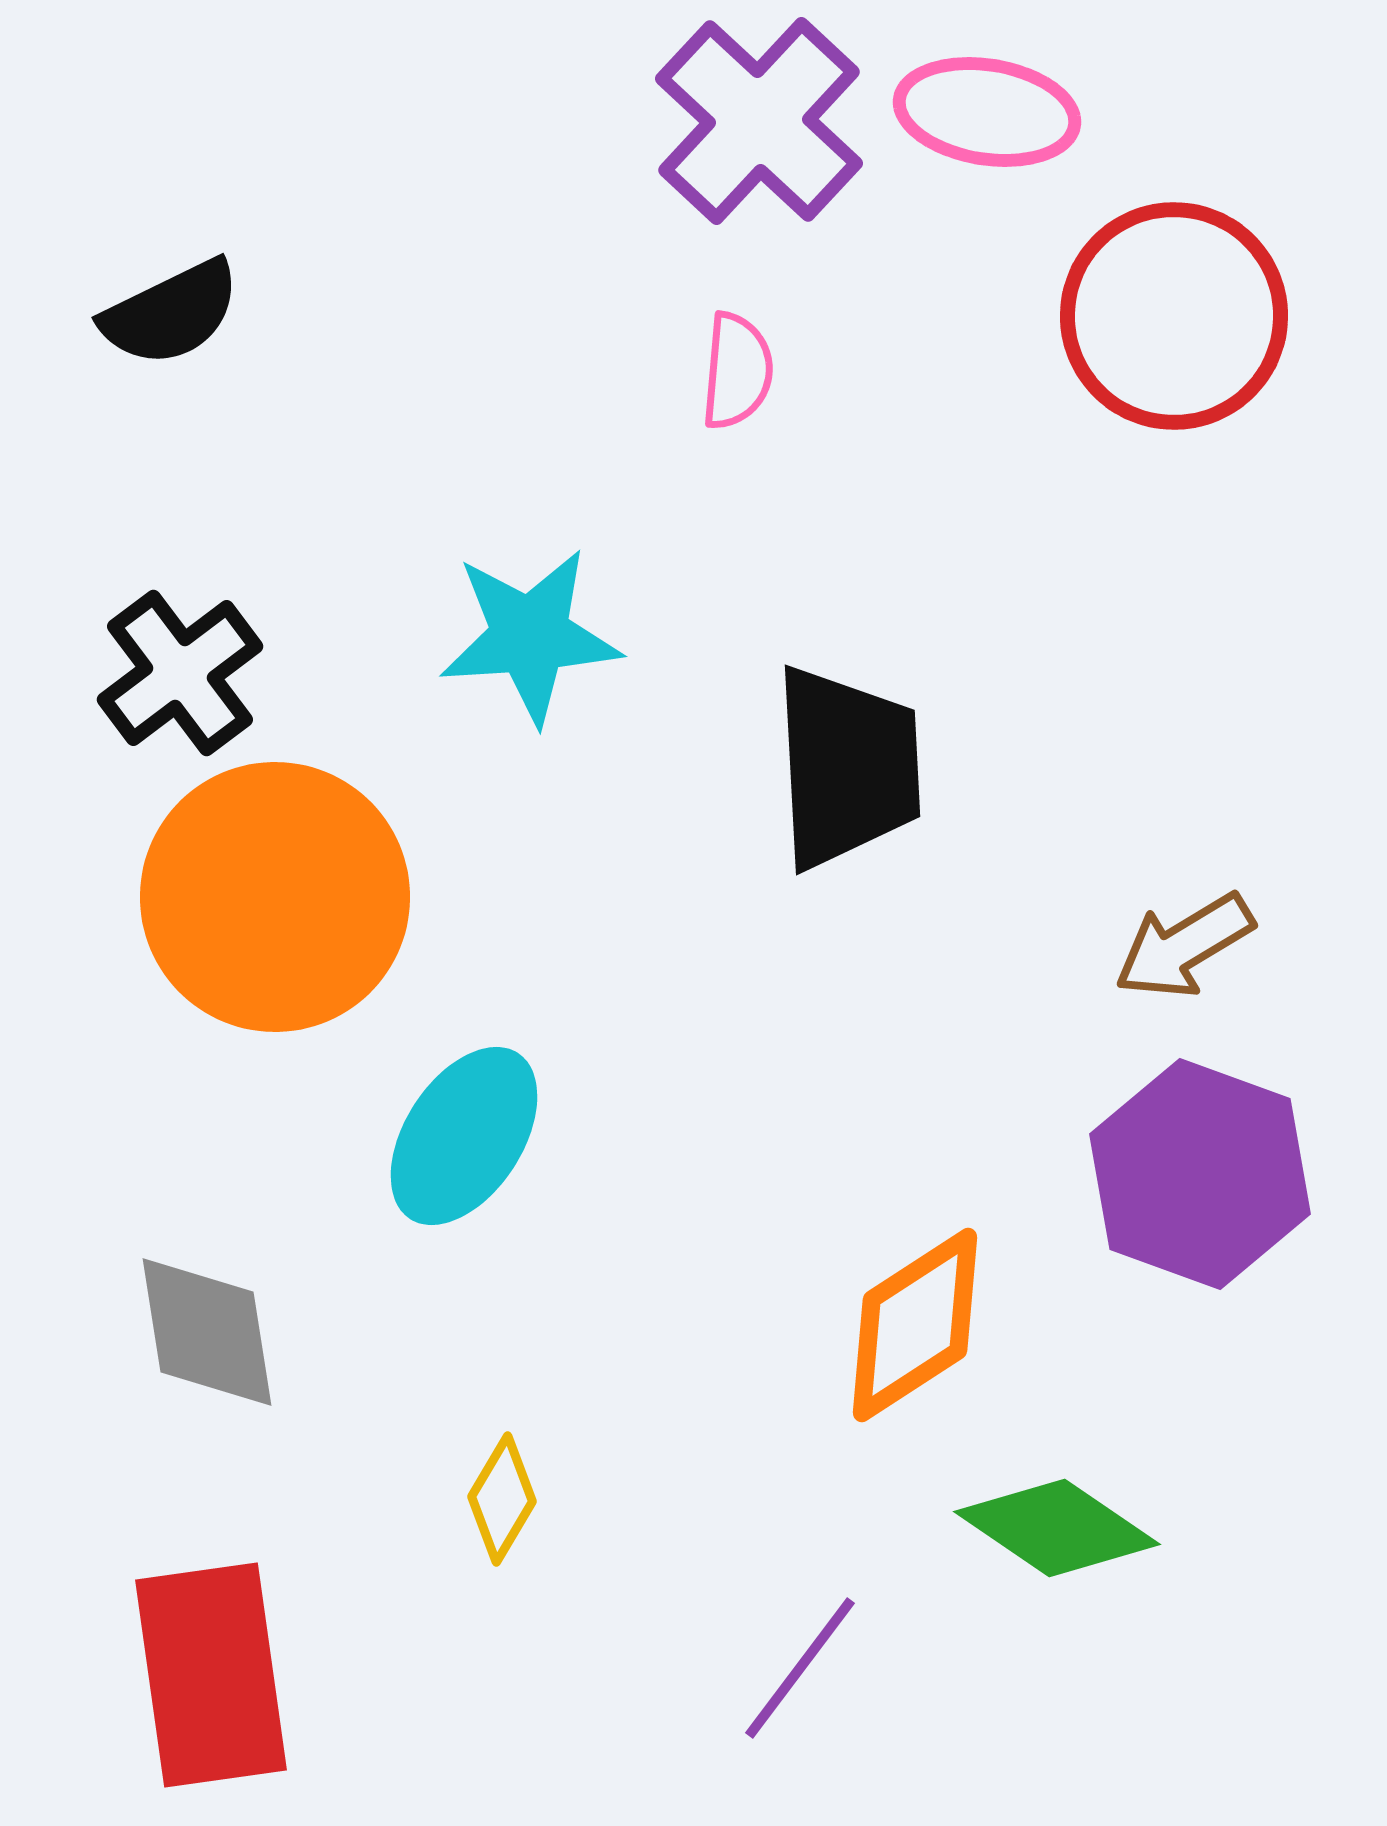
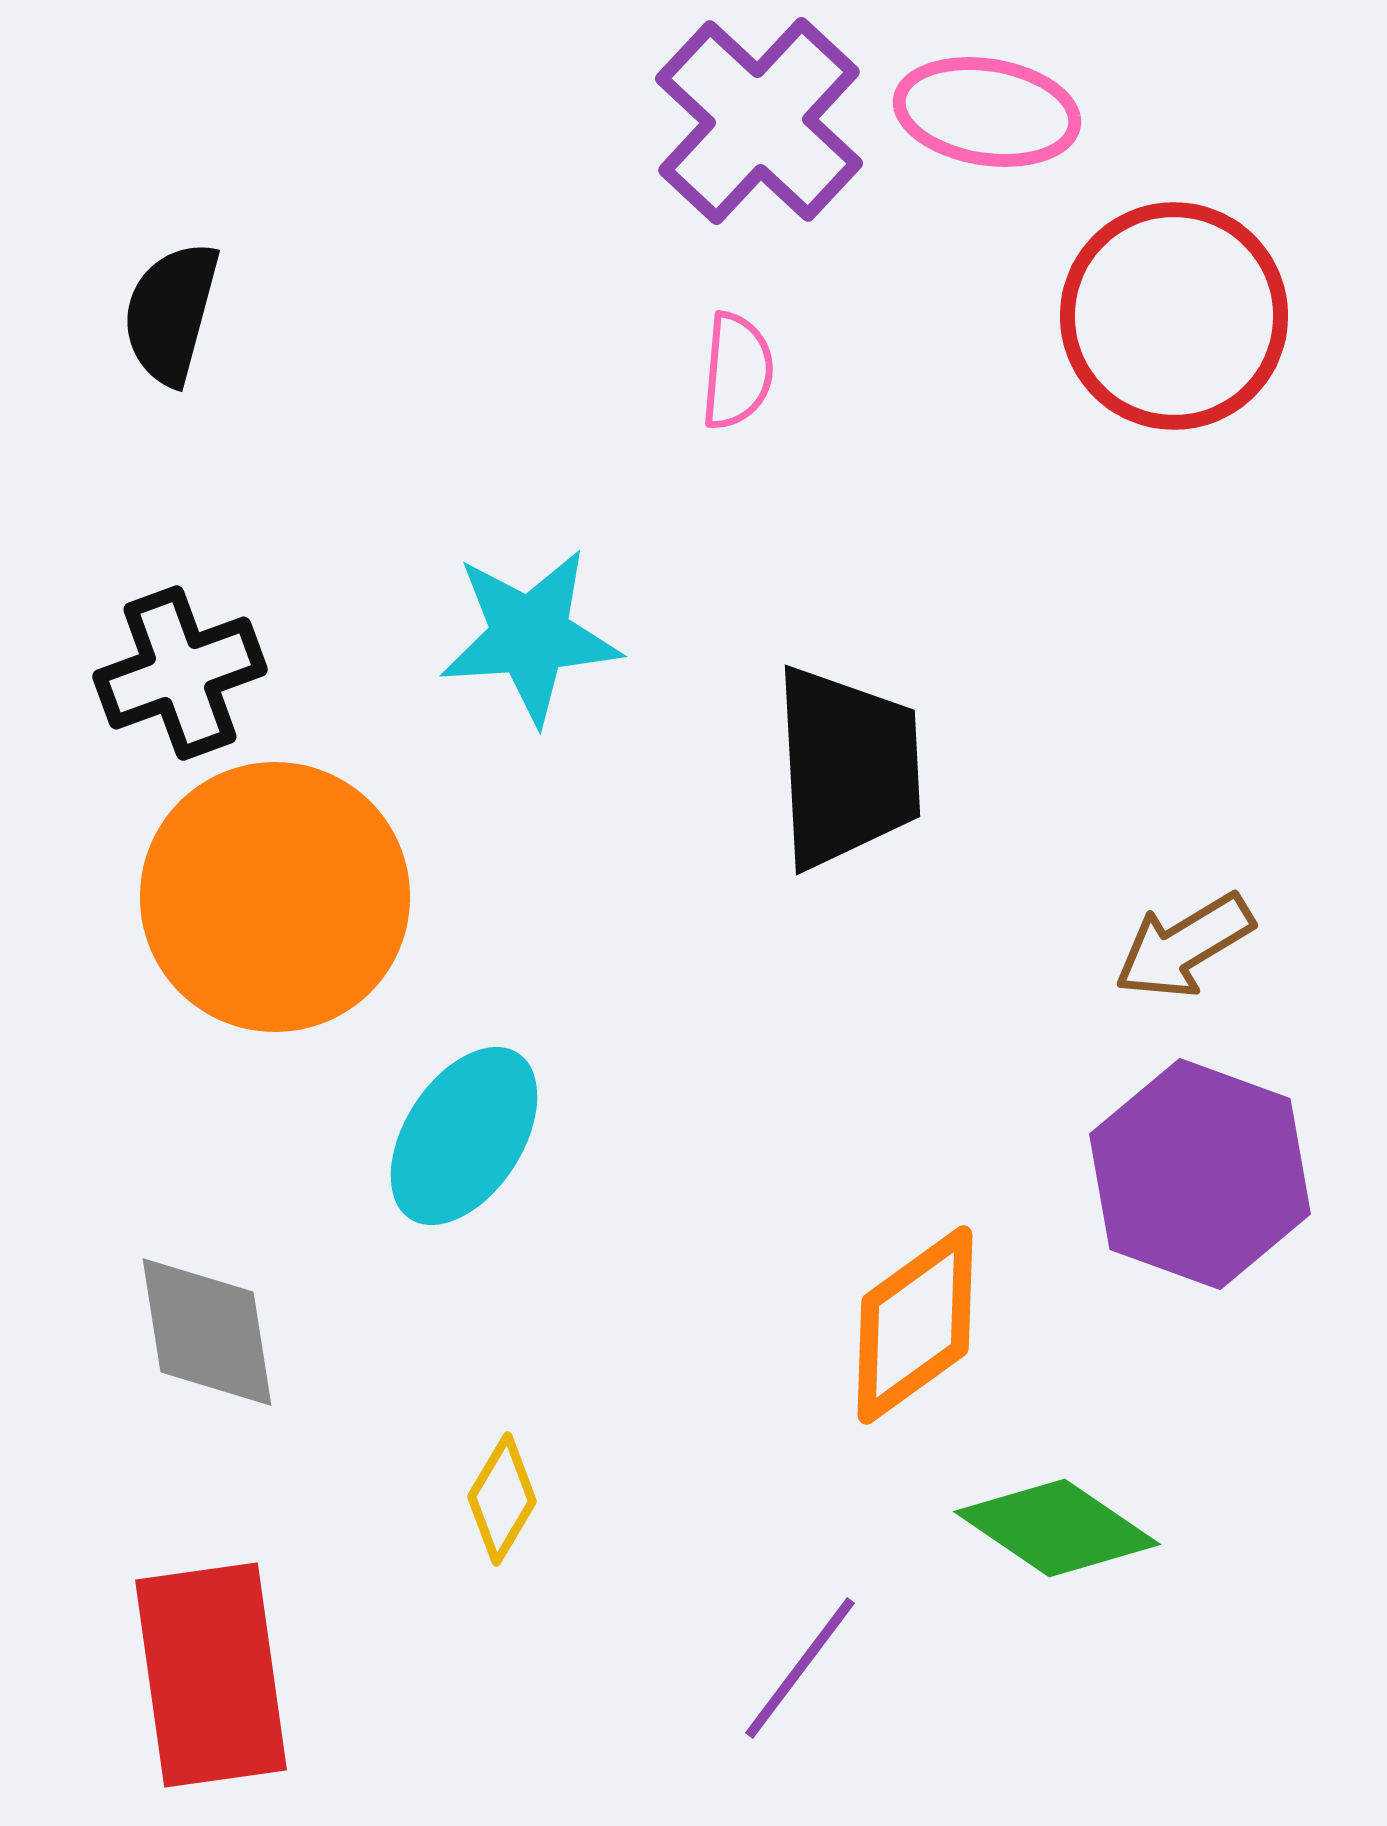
black semicircle: rotated 131 degrees clockwise
black cross: rotated 17 degrees clockwise
orange diamond: rotated 3 degrees counterclockwise
